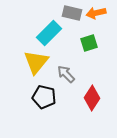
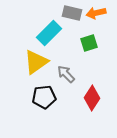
yellow triangle: rotated 16 degrees clockwise
black pentagon: rotated 20 degrees counterclockwise
